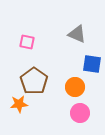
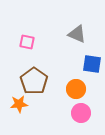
orange circle: moved 1 px right, 2 px down
pink circle: moved 1 px right
